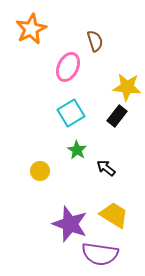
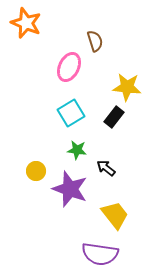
orange star: moved 5 px left, 6 px up; rotated 24 degrees counterclockwise
pink ellipse: moved 1 px right
black rectangle: moved 3 px left, 1 px down
green star: rotated 24 degrees counterclockwise
yellow circle: moved 4 px left
yellow trapezoid: moved 1 px right; rotated 20 degrees clockwise
purple star: moved 35 px up
